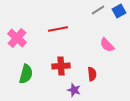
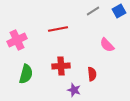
gray line: moved 5 px left, 1 px down
pink cross: moved 2 px down; rotated 24 degrees clockwise
